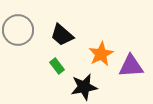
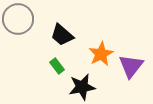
gray circle: moved 11 px up
purple triangle: rotated 48 degrees counterclockwise
black star: moved 2 px left
